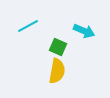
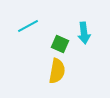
cyan arrow: moved 2 px down; rotated 60 degrees clockwise
green square: moved 2 px right, 3 px up
